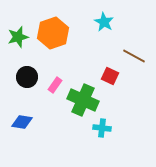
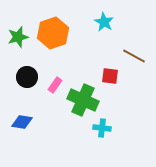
red square: rotated 18 degrees counterclockwise
